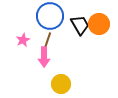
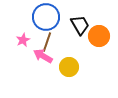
blue circle: moved 4 px left, 1 px down
orange circle: moved 12 px down
pink arrow: moved 1 px left, 1 px up; rotated 120 degrees clockwise
yellow circle: moved 8 px right, 17 px up
